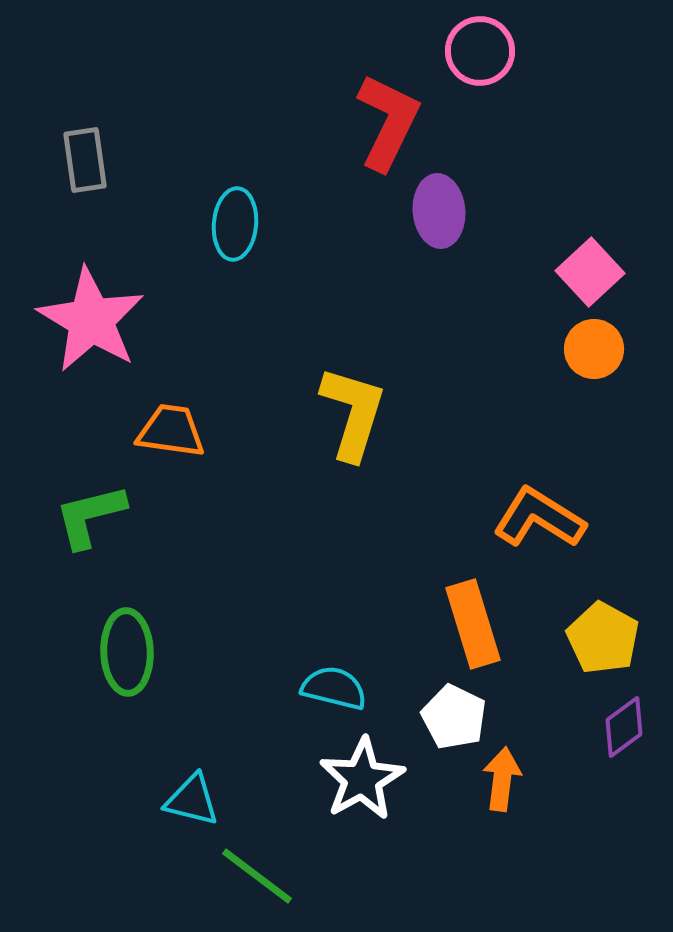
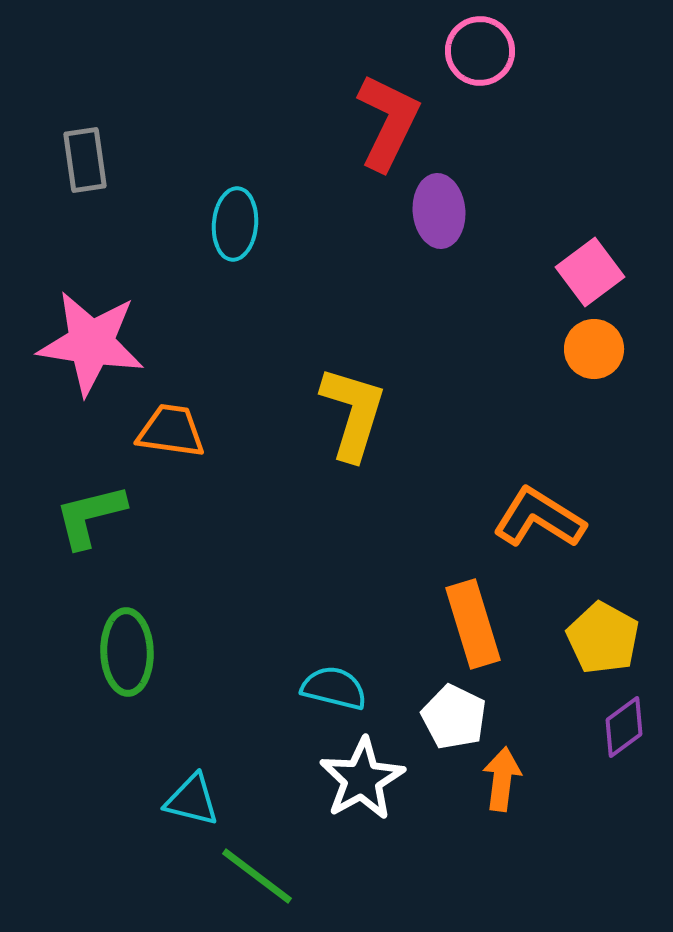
pink square: rotated 6 degrees clockwise
pink star: moved 23 px down; rotated 22 degrees counterclockwise
